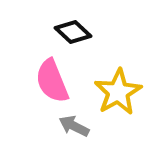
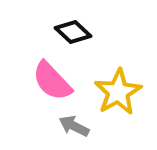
pink semicircle: rotated 21 degrees counterclockwise
